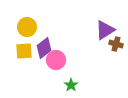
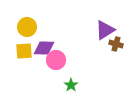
purple diamond: rotated 40 degrees clockwise
